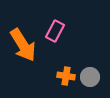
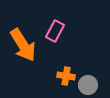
gray circle: moved 2 px left, 8 px down
